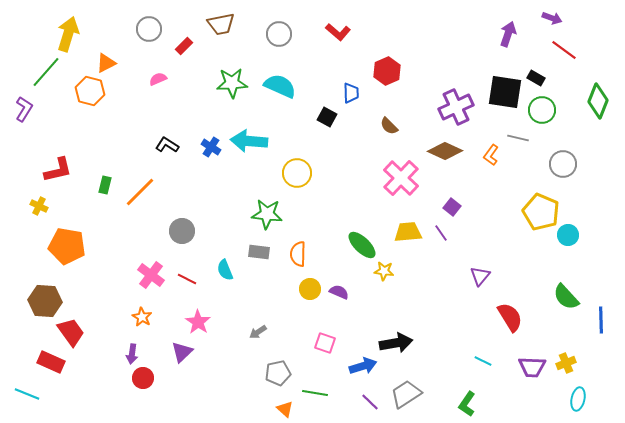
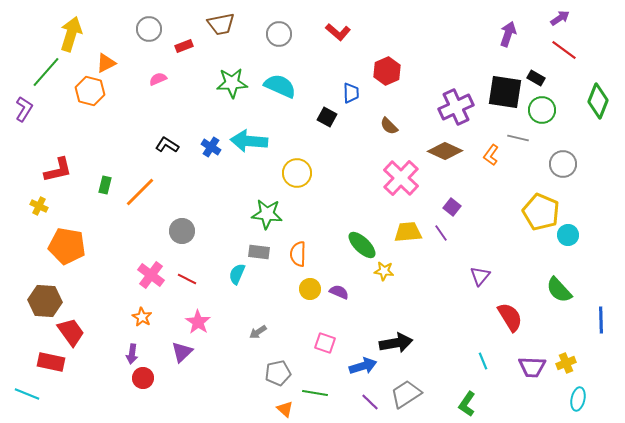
purple arrow at (552, 18): moved 8 px right; rotated 54 degrees counterclockwise
yellow arrow at (68, 34): moved 3 px right
red rectangle at (184, 46): rotated 24 degrees clockwise
cyan semicircle at (225, 270): moved 12 px right, 4 px down; rotated 45 degrees clockwise
green semicircle at (566, 297): moved 7 px left, 7 px up
cyan line at (483, 361): rotated 42 degrees clockwise
red rectangle at (51, 362): rotated 12 degrees counterclockwise
